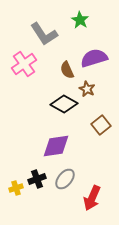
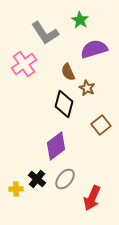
gray L-shape: moved 1 px right, 1 px up
purple semicircle: moved 9 px up
brown semicircle: moved 1 px right, 2 px down
brown star: moved 1 px up
black diamond: rotated 76 degrees clockwise
purple diamond: rotated 28 degrees counterclockwise
black cross: rotated 30 degrees counterclockwise
yellow cross: moved 1 px down; rotated 16 degrees clockwise
